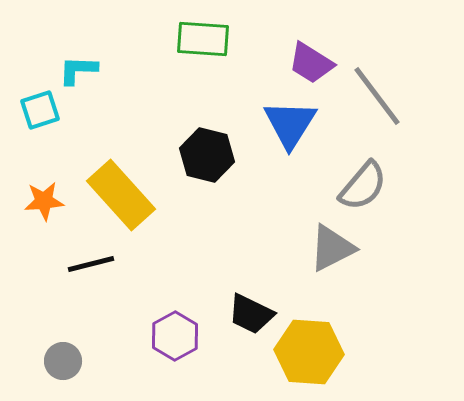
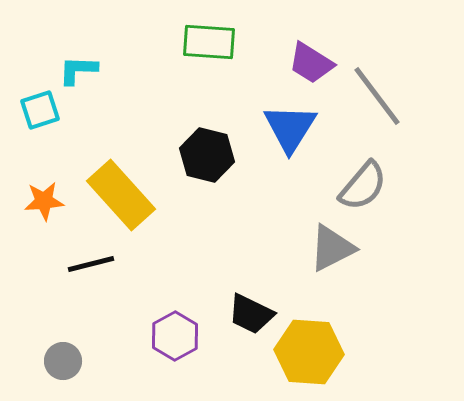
green rectangle: moved 6 px right, 3 px down
blue triangle: moved 4 px down
